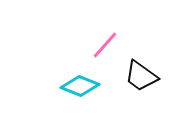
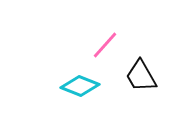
black trapezoid: rotated 24 degrees clockwise
